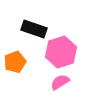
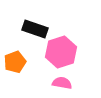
black rectangle: moved 1 px right
pink semicircle: moved 2 px right, 1 px down; rotated 42 degrees clockwise
